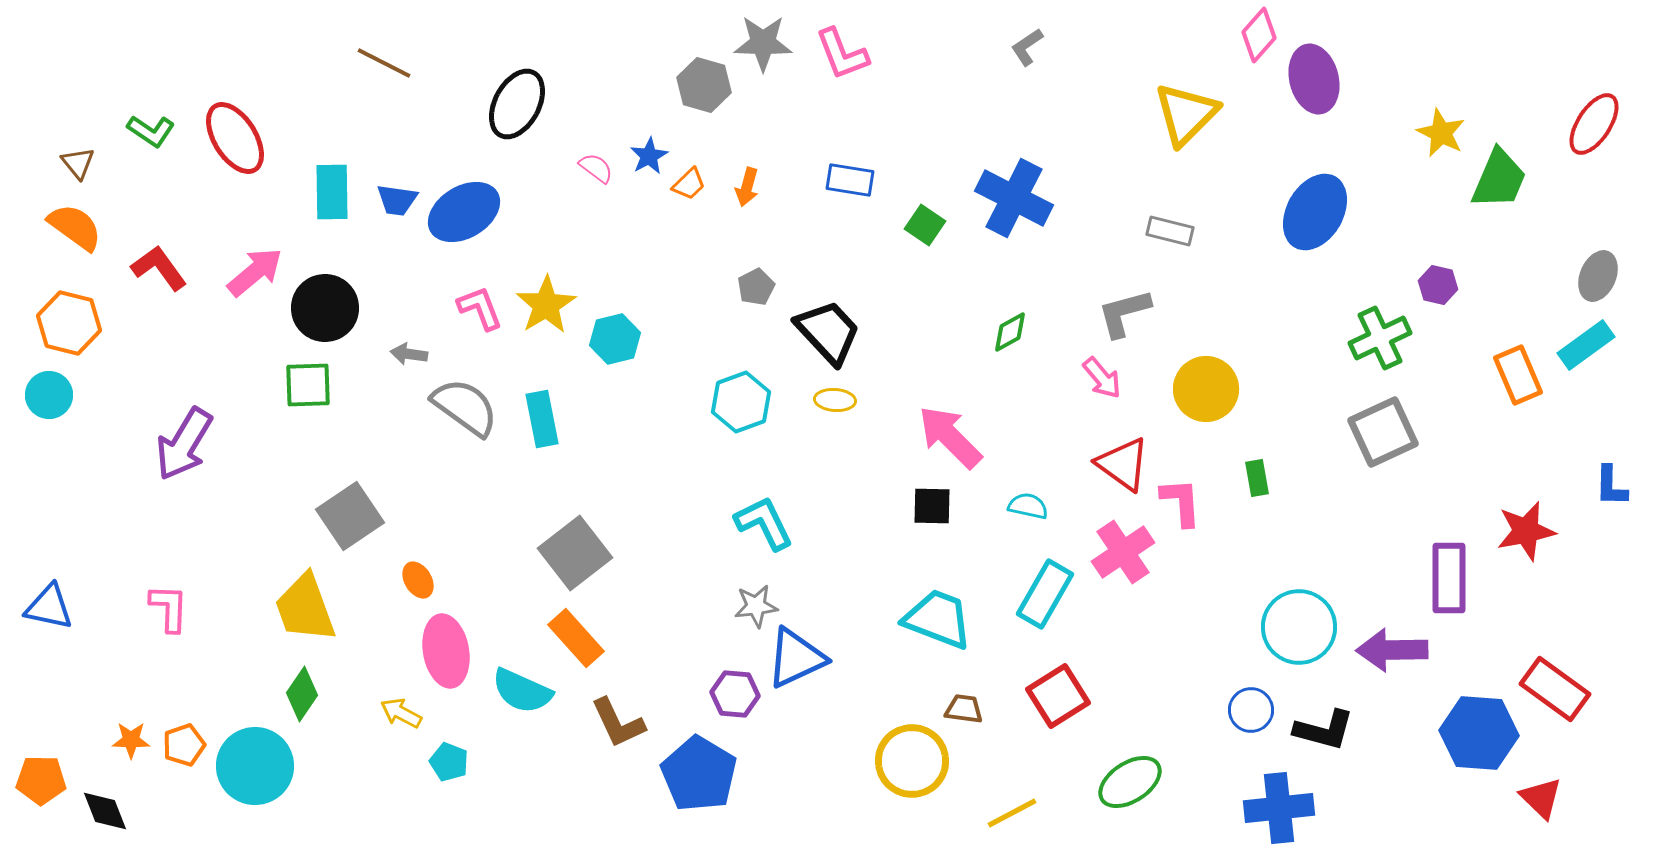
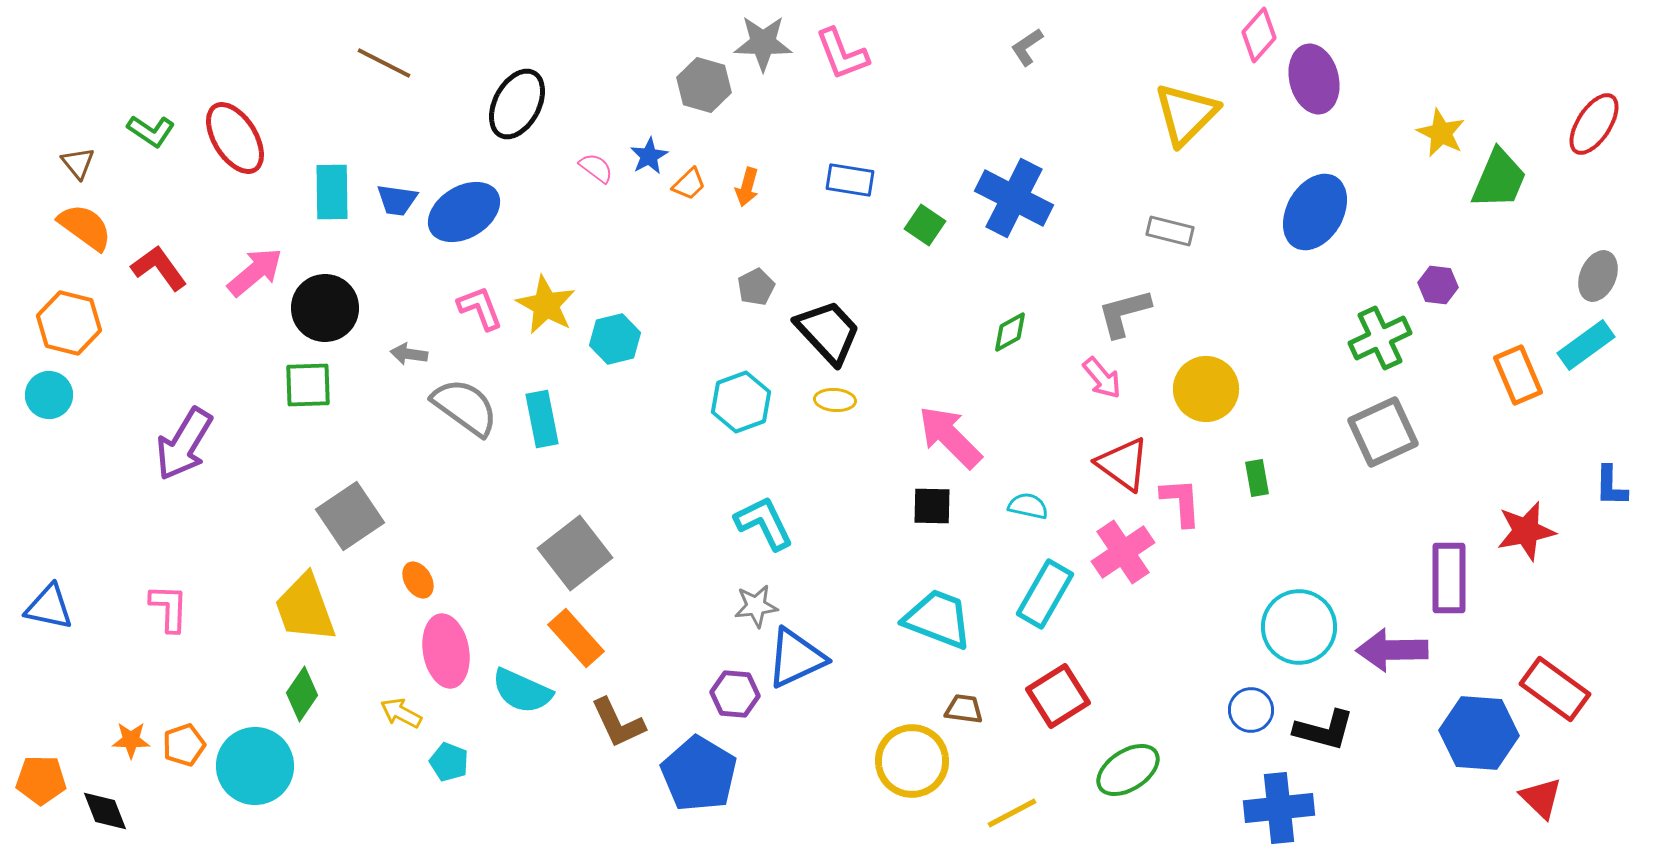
orange semicircle at (75, 227): moved 10 px right
purple hexagon at (1438, 285): rotated 6 degrees counterclockwise
yellow star at (546, 305): rotated 12 degrees counterclockwise
green ellipse at (1130, 782): moved 2 px left, 12 px up
